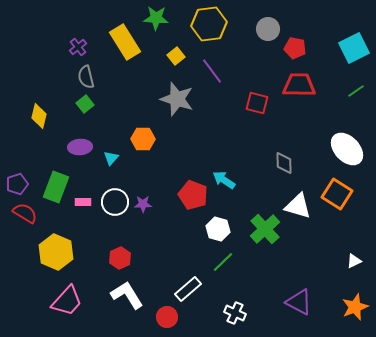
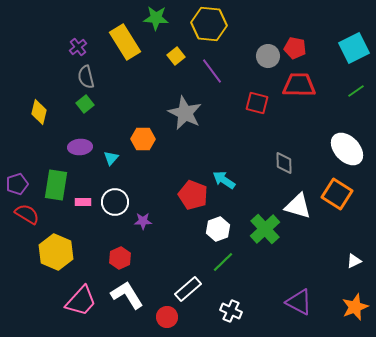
yellow hexagon at (209, 24): rotated 12 degrees clockwise
gray circle at (268, 29): moved 27 px down
gray star at (177, 99): moved 8 px right, 14 px down; rotated 8 degrees clockwise
yellow diamond at (39, 116): moved 4 px up
green rectangle at (56, 187): moved 2 px up; rotated 12 degrees counterclockwise
purple star at (143, 204): moved 17 px down
red semicircle at (25, 213): moved 2 px right, 1 px down
white hexagon at (218, 229): rotated 25 degrees clockwise
pink trapezoid at (67, 301): moved 14 px right
white cross at (235, 313): moved 4 px left, 2 px up
